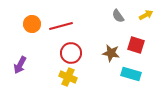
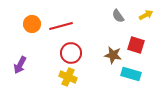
brown star: moved 2 px right, 2 px down
